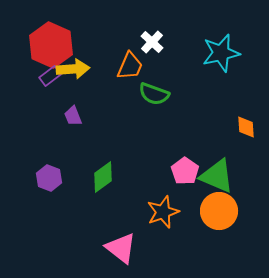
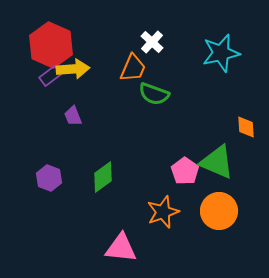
orange trapezoid: moved 3 px right, 2 px down
green triangle: moved 14 px up
pink triangle: rotated 32 degrees counterclockwise
